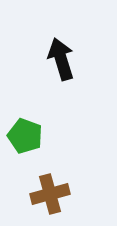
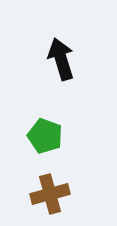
green pentagon: moved 20 px right
